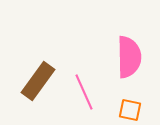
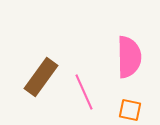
brown rectangle: moved 3 px right, 4 px up
